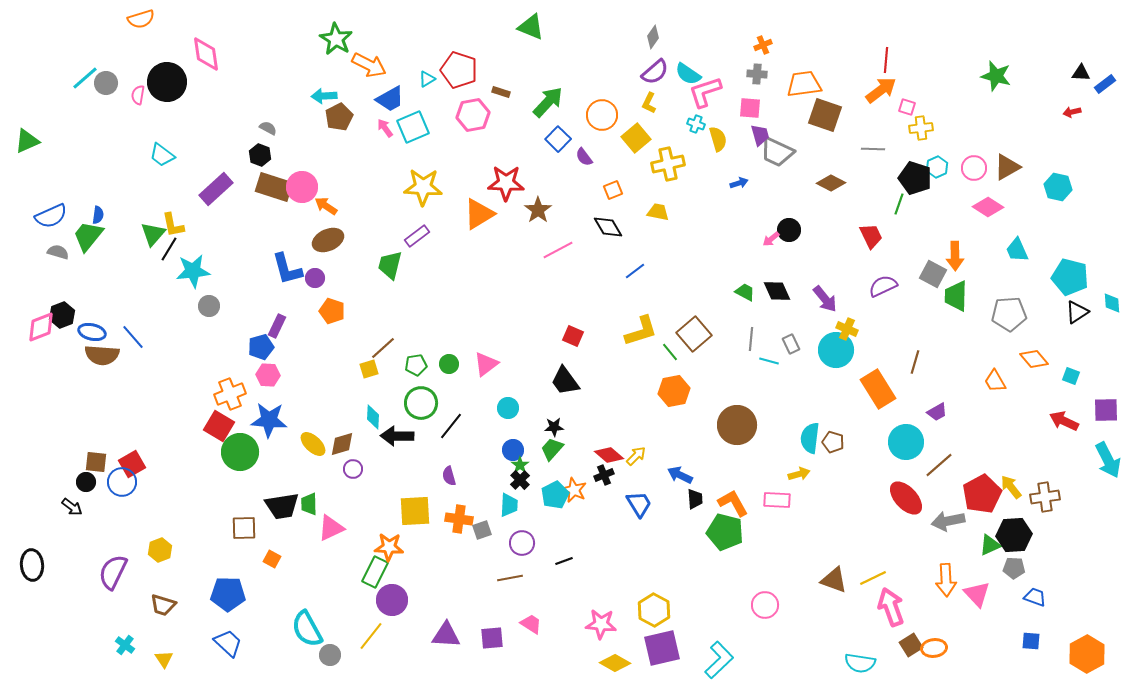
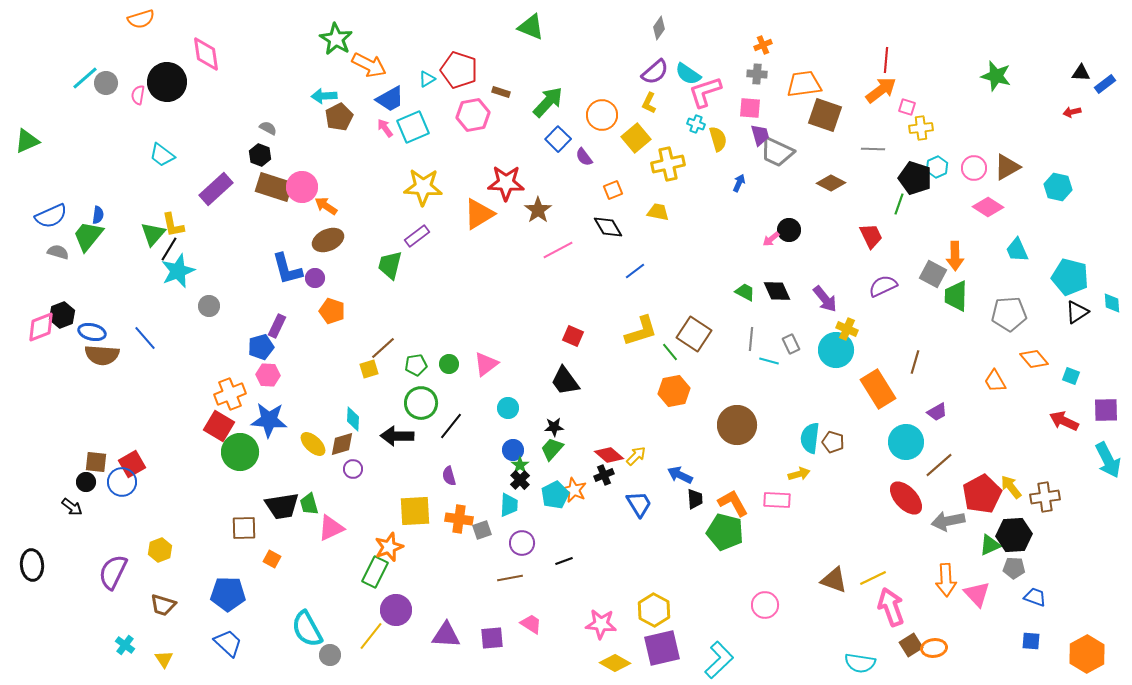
gray diamond at (653, 37): moved 6 px right, 9 px up
blue arrow at (739, 183): rotated 48 degrees counterclockwise
cyan star at (193, 271): moved 15 px left; rotated 16 degrees counterclockwise
brown square at (694, 334): rotated 16 degrees counterclockwise
blue line at (133, 337): moved 12 px right, 1 px down
cyan diamond at (373, 417): moved 20 px left, 2 px down
green trapezoid at (309, 504): rotated 15 degrees counterclockwise
orange star at (389, 547): rotated 24 degrees counterclockwise
purple circle at (392, 600): moved 4 px right, 10 px down
